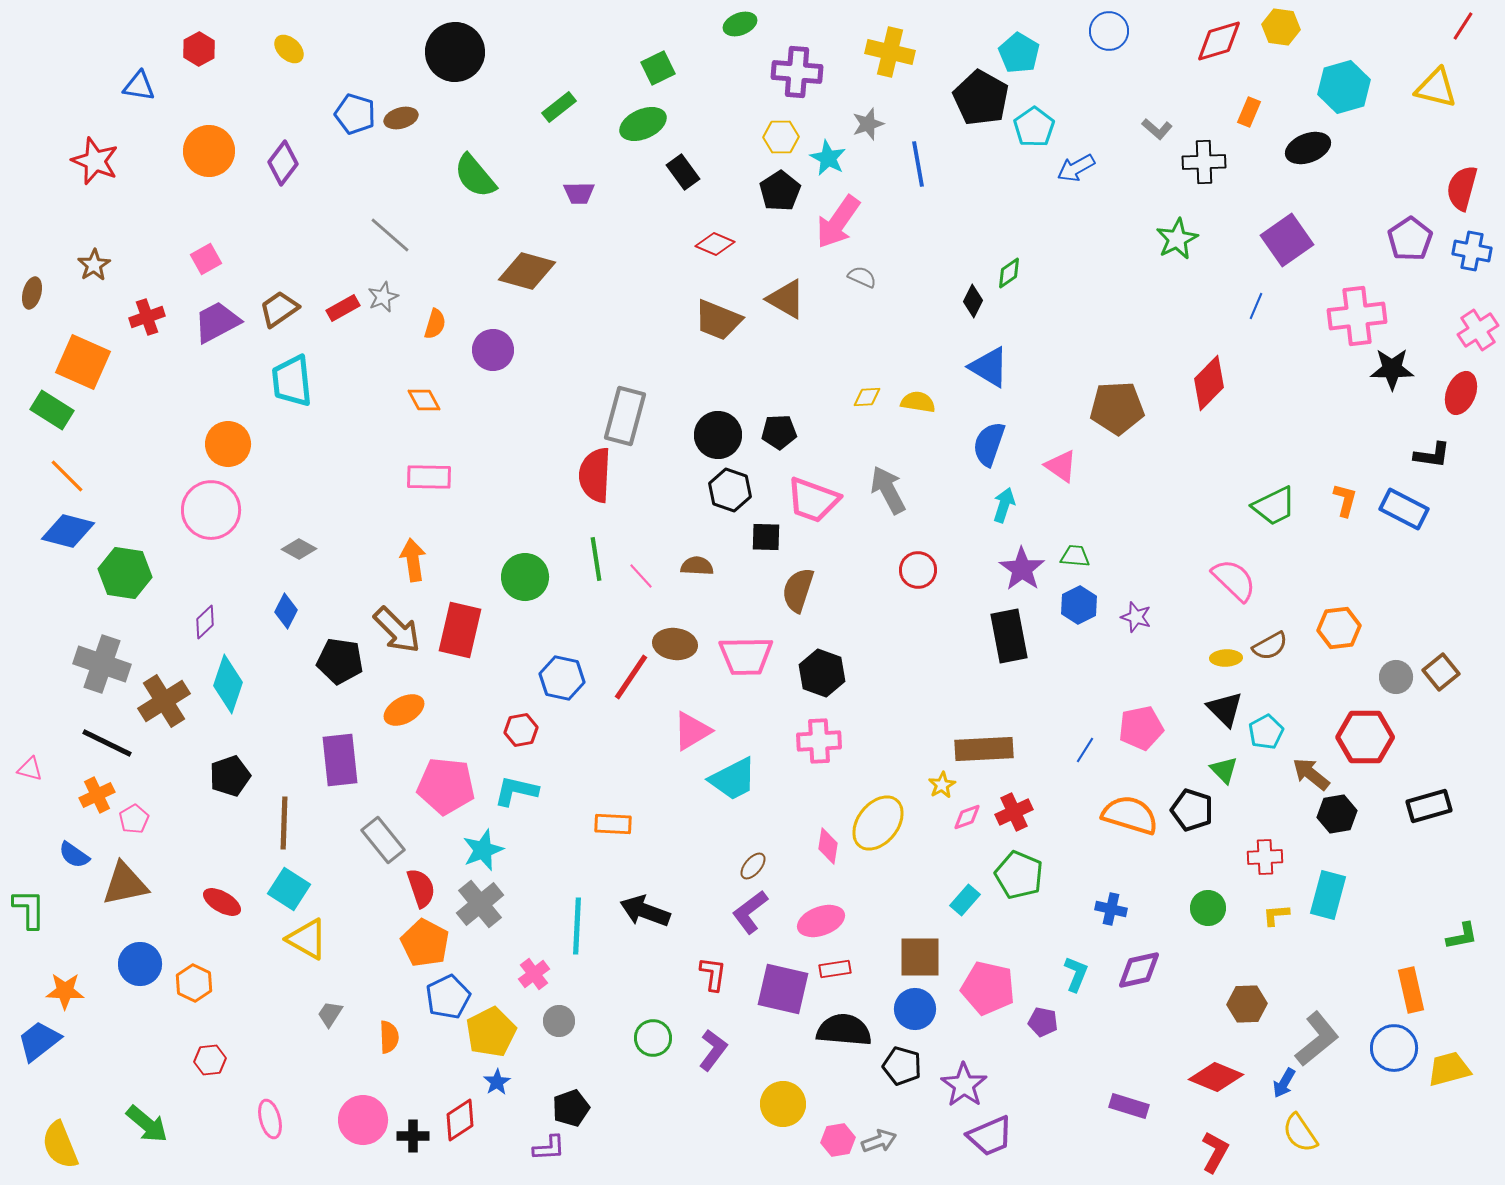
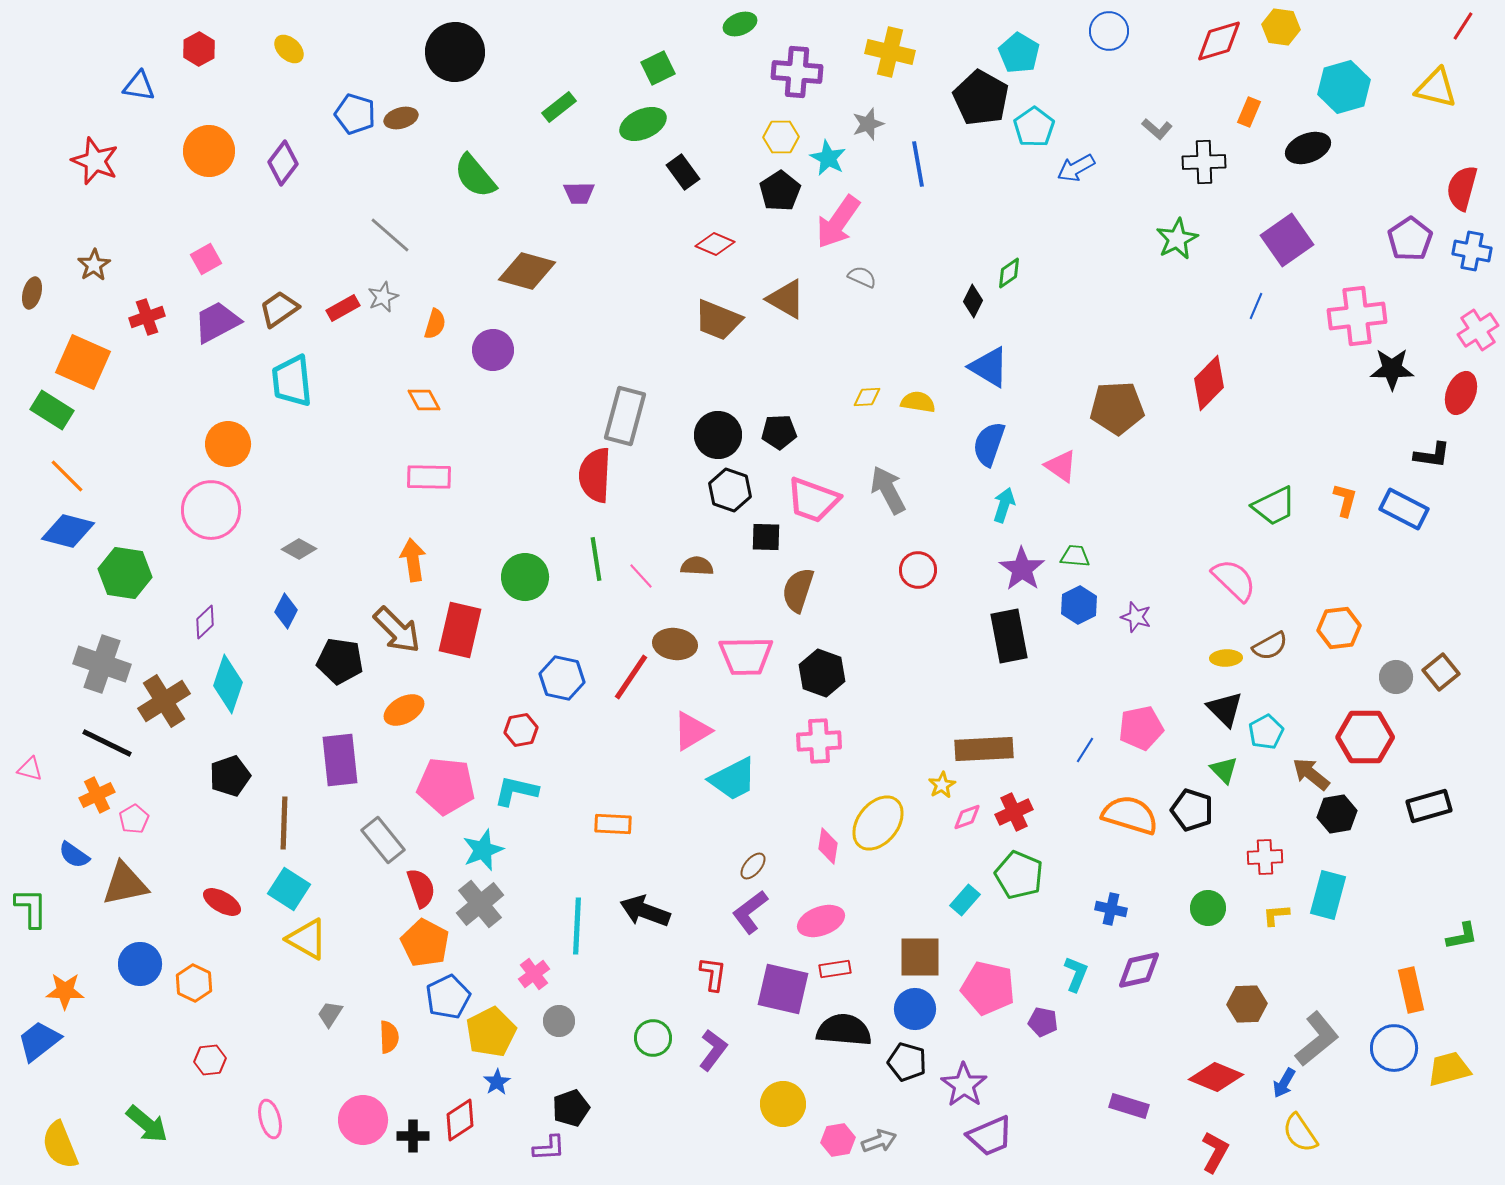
green L-shape at (29, 909): moved 2 px right, 1 px up
black pentagon at (902, 1066): moved 5 px right, 4 px up
